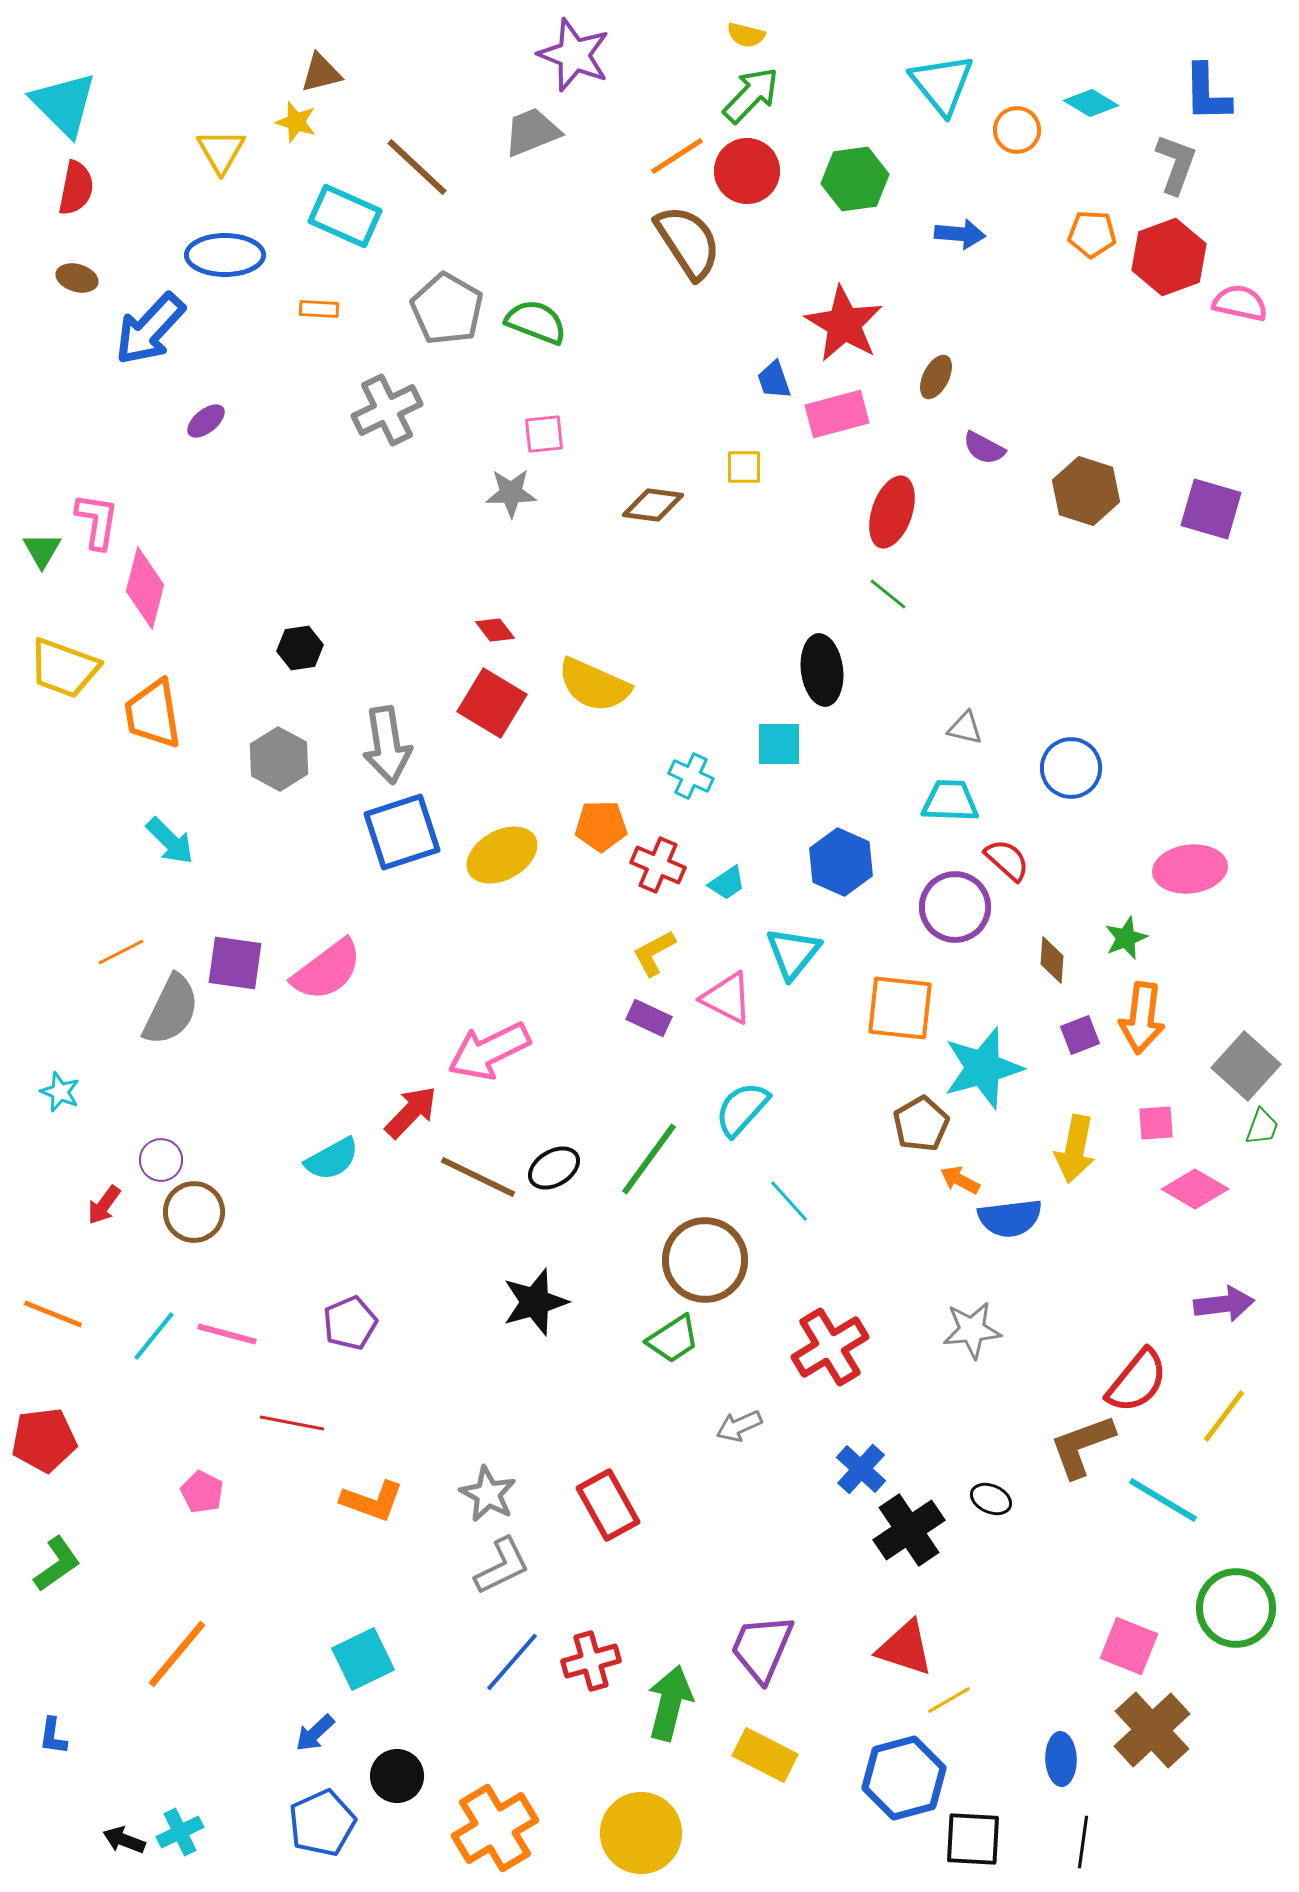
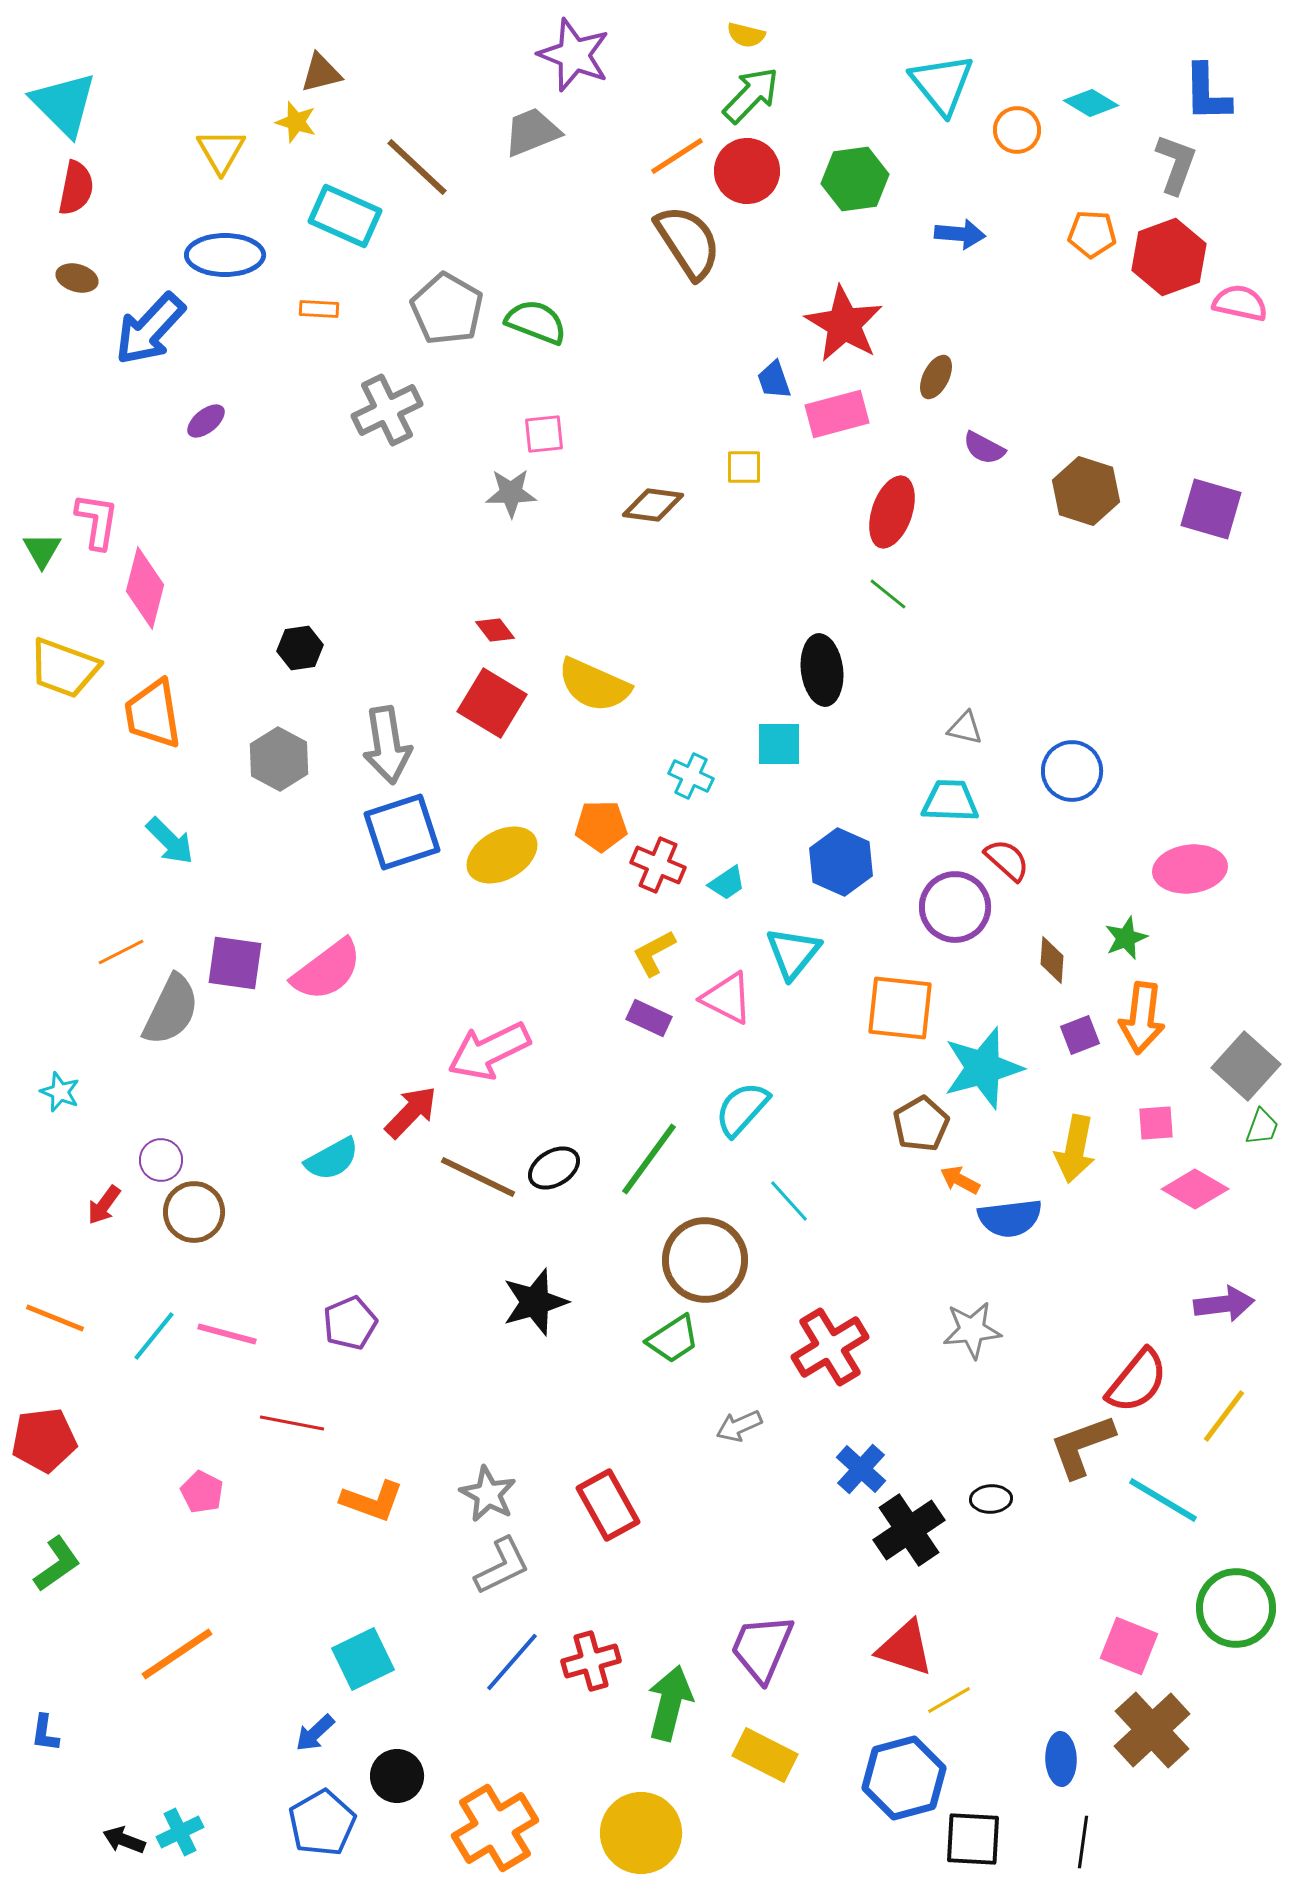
blue circle at (1071, 768): moved 1 px right, 3 px down
orange line at (53, 1314): moved 2 px right, 4 px down
black ellipse at (991, 1499): rotated 27 degrees counterclockwise
orange line at (177, 1654): rotated 16 degrees clockwise
blue L-shape at (53, 1736): moved 8 px left, 3 px up
blue pentagon at (322, 1823): rotated 6 degrees counterclockwise
